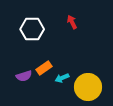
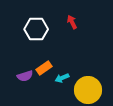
white hexagon: moved 4 px right
purple semicircle: moved 1 px right
yellow circle: moved 3 px down
